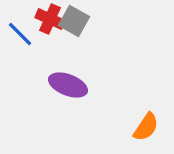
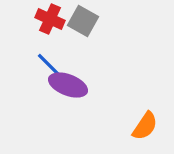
gray square: moved 9 px right
blue line: moved 29 px right, 31 px down
orange semicircle: moved 1 px left, 1 px up
